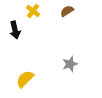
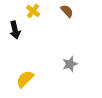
brown semicircle: rotated 80 degrees clockwise
